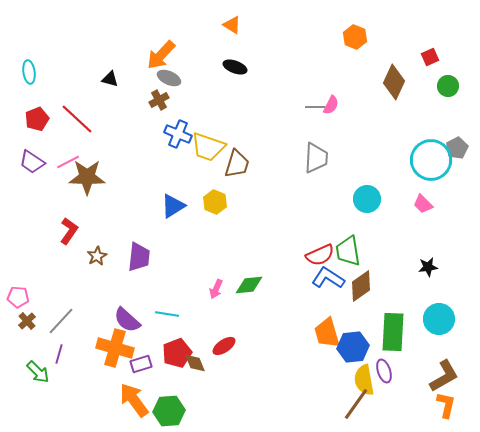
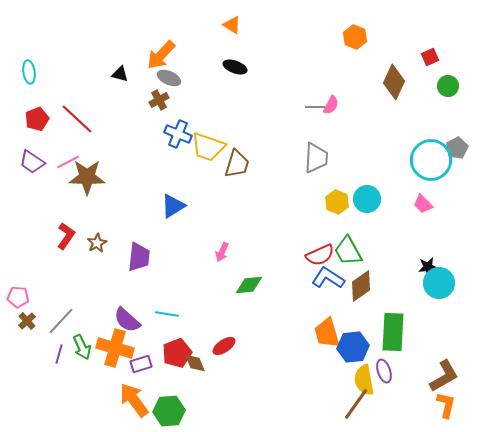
black triangle at (110, 79): moved 10 px right, 5 px up
yellow hexagon at (215, 202): moved 122 px right
red L-shape at (69, 231): moved 3 px left, 5 px down
green trapezoid at (348, 251): rotated 20 degrees counterclockwise
brown star at (97, 256): moved 13 px up
pink arrow at (216, 289): moved 6 px right, 37 px up
cyan circle at (439, 319): moved 36 px up
green arrow at (38, 372): moved 44 px right, 25 px up; rotated 20 degrees clockwise
